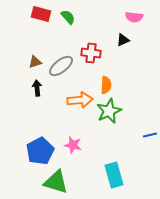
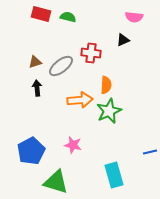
green semicircle: rotated 35 degrees counterclockwise
blue line: moved 17 px down
blue pentagon: moved 9 px left
